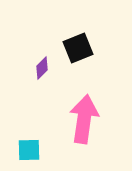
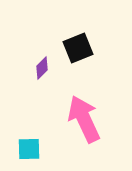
pink arrow: rotated 33 degrees counterclockwise
cyan square: moved 1 px up
